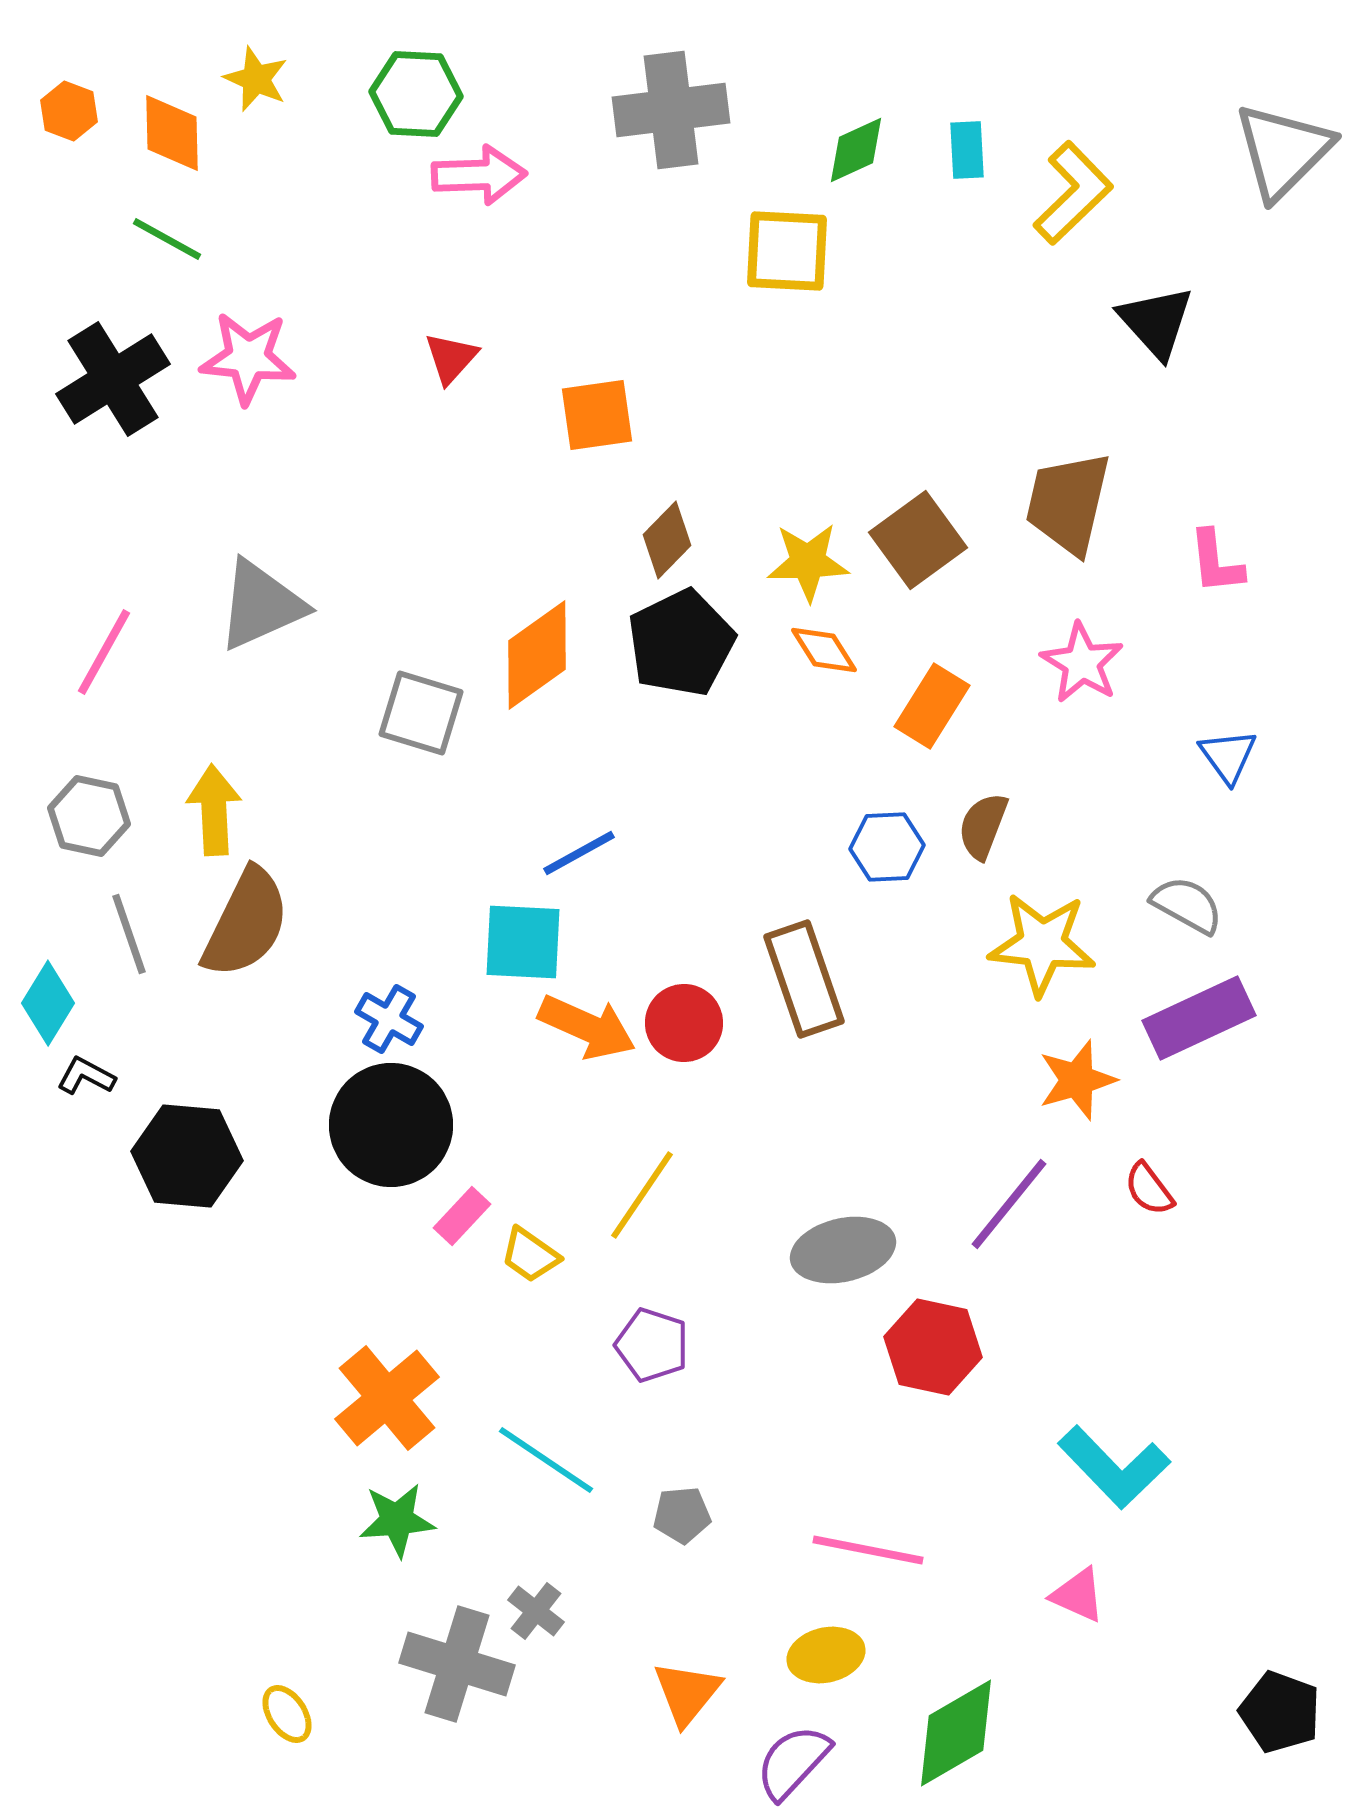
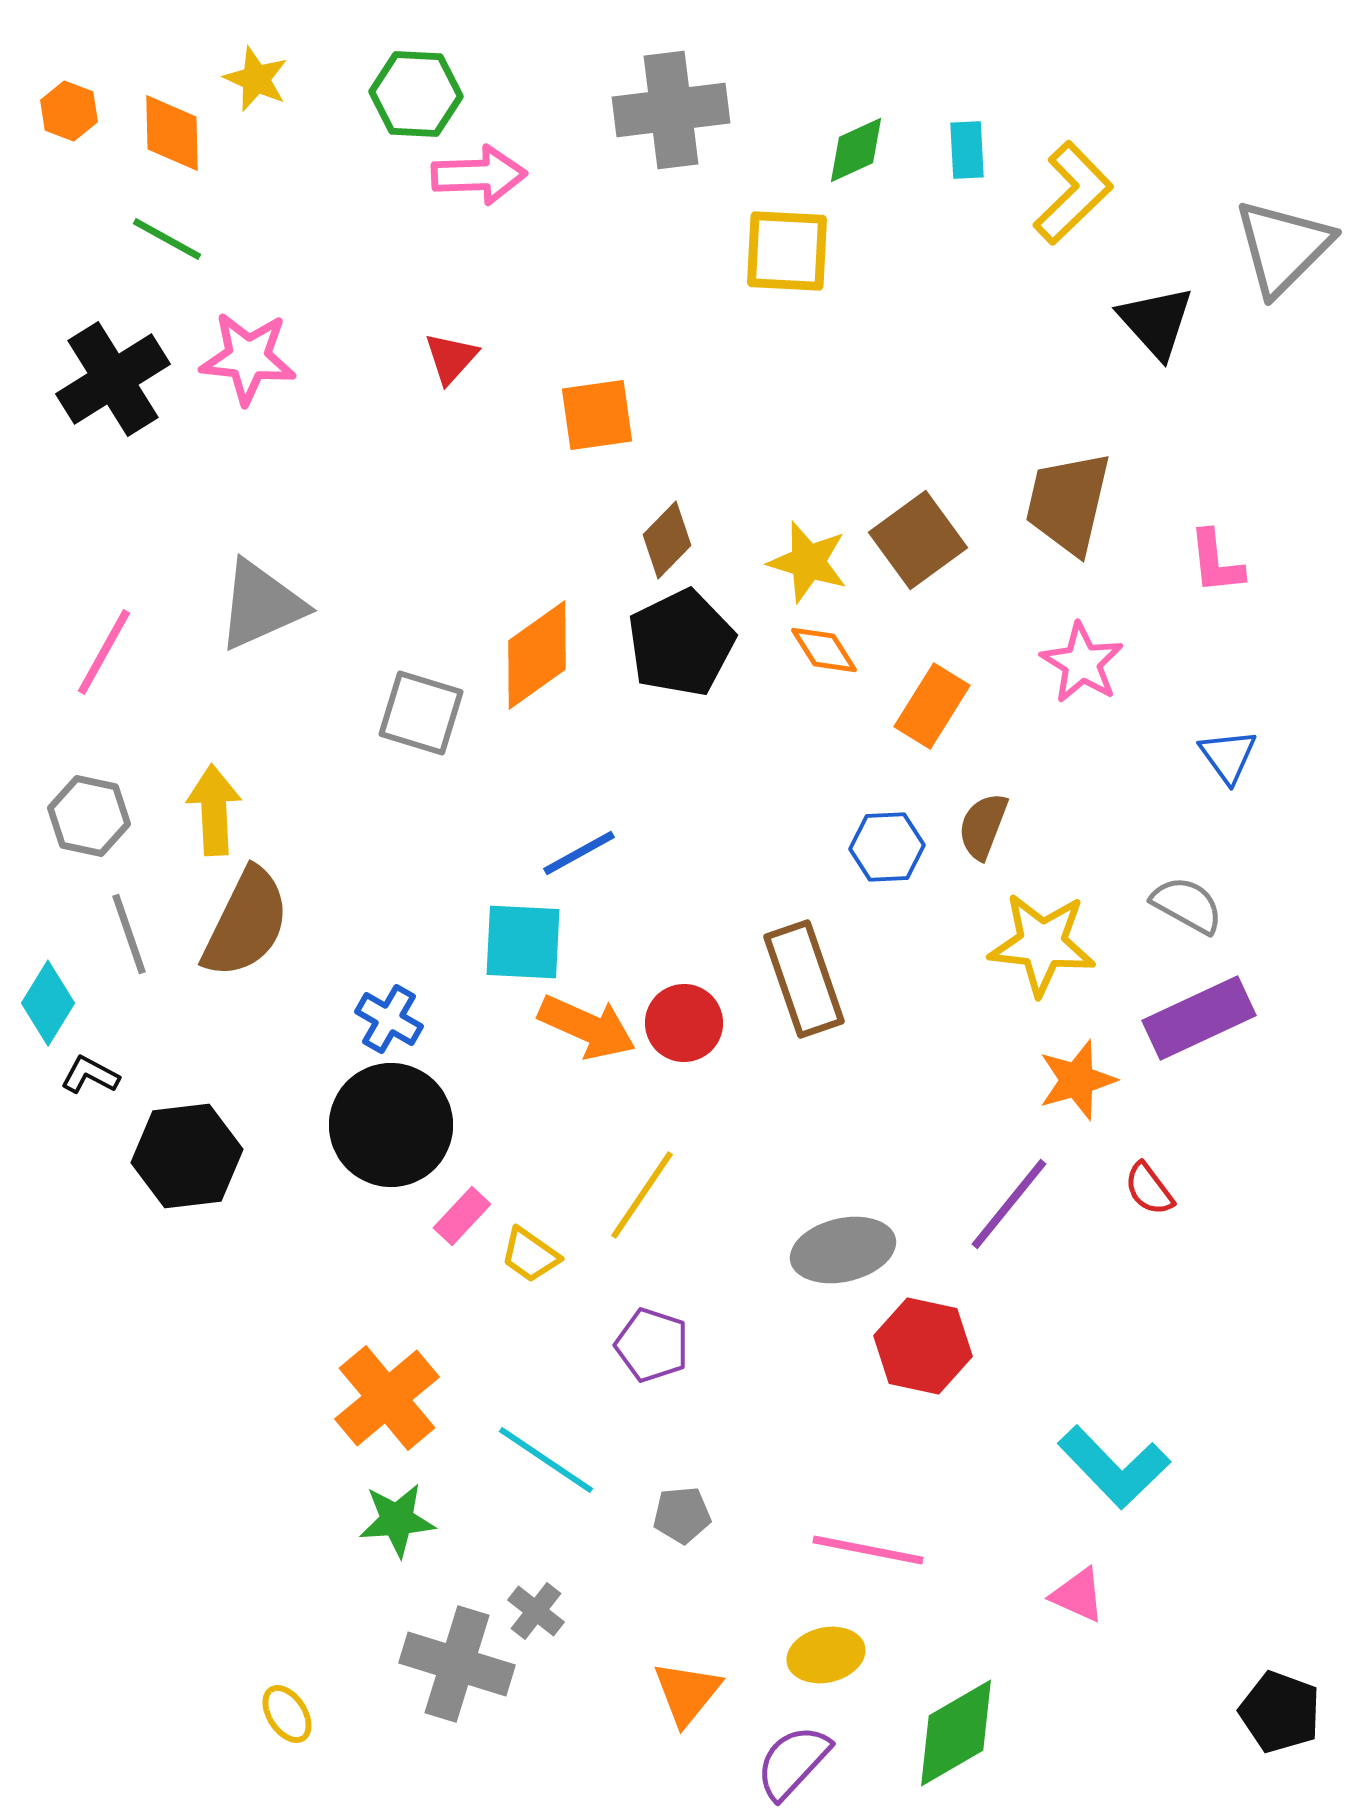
gray triangle at (1283, 151): moved 96 px down
yellow star at (808, 562): rotated 18 degrees clockwise
black L-shape at (86, 1076): moved 4 px right, 1 px up
black hexagon at (187, 1156): rotated 12 degrees counterclockwise
red hexagon at (933, 1347): moved 10 px left, 1 px up
